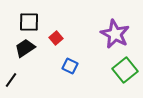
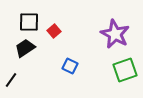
red square: moved 2 px left, 7 px up
green square: rotated 20 degrees clockwise
